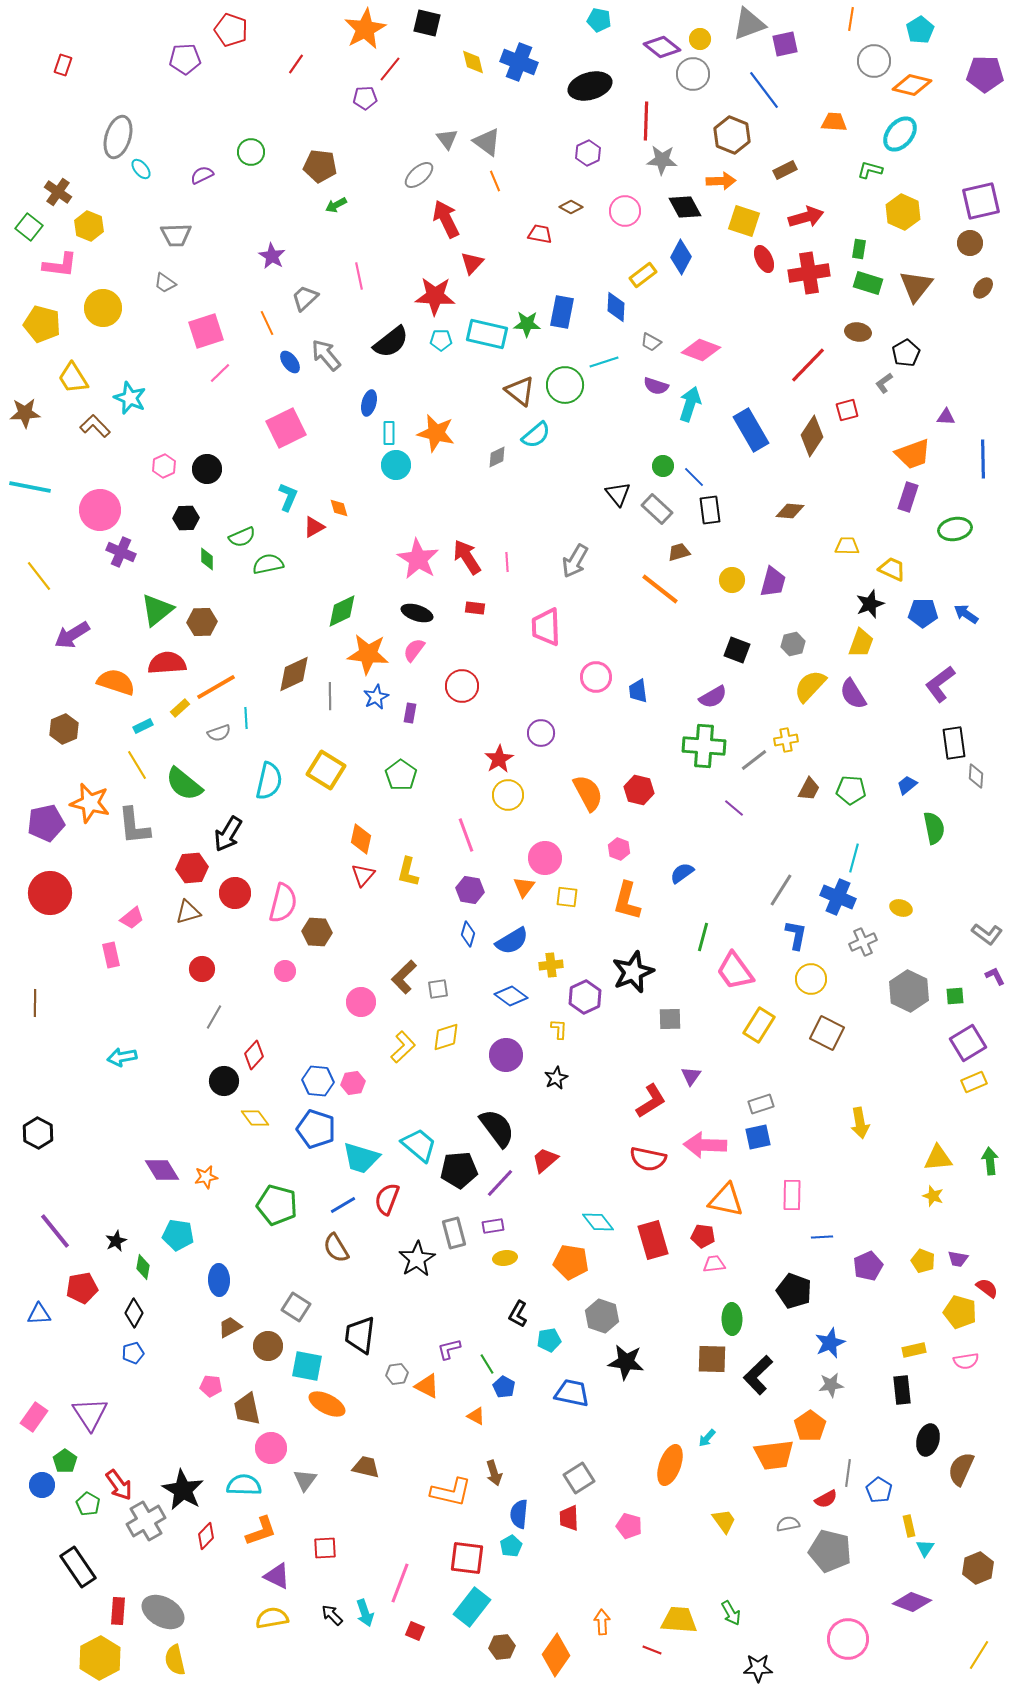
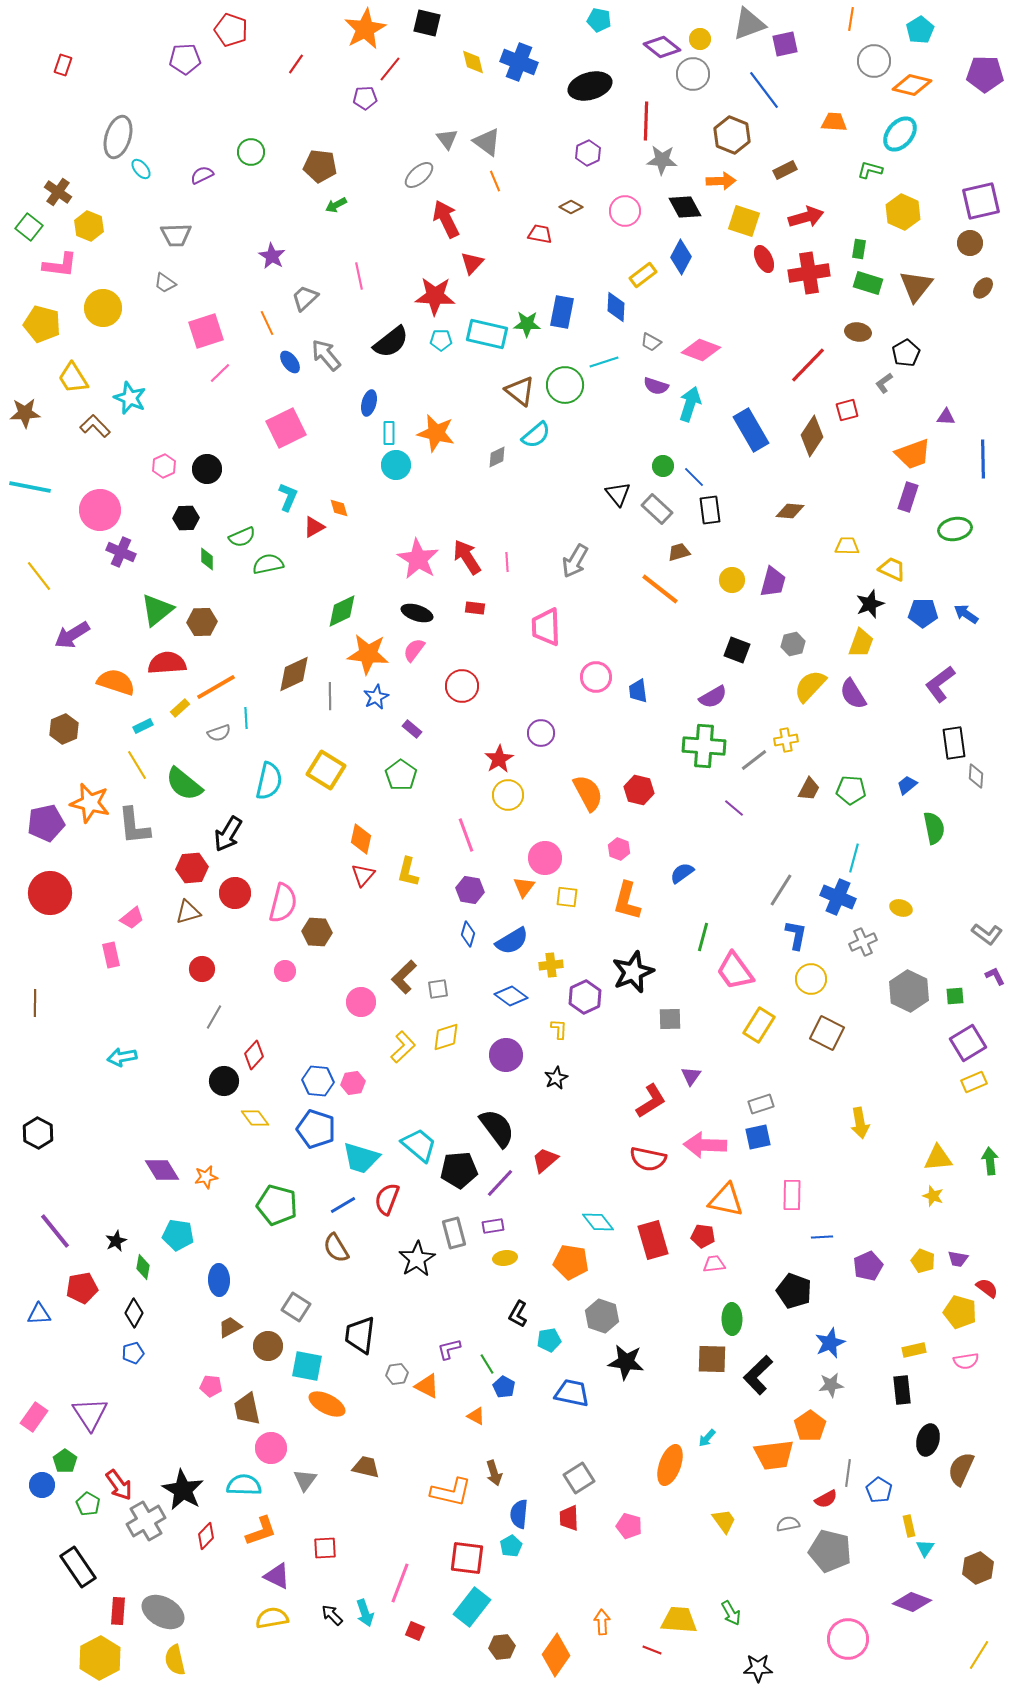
purple rectangle at (410, 713): moved 2 px right, 16 px down; rotated 60 degrees counterclockwise
